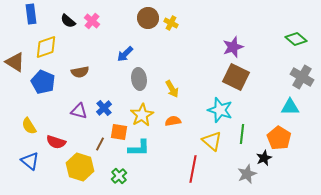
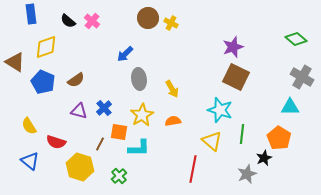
brown semicircle: moved 4 px left, 8 px down; rotated 24 degrees counterclockwise
